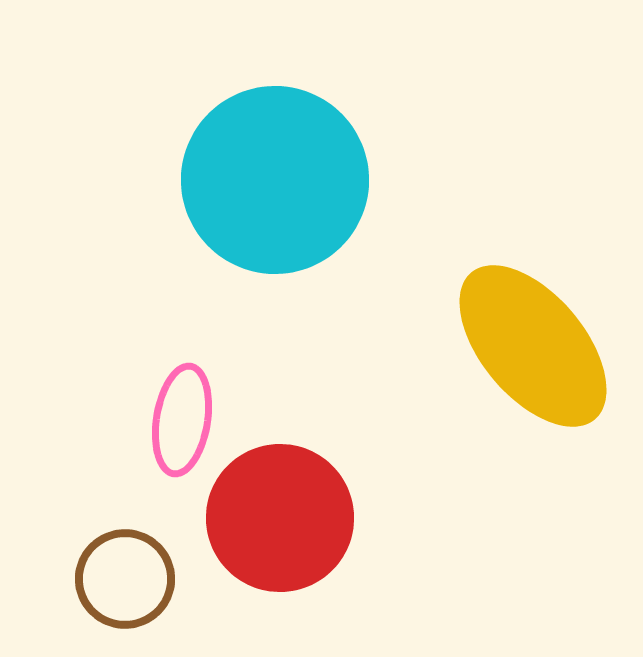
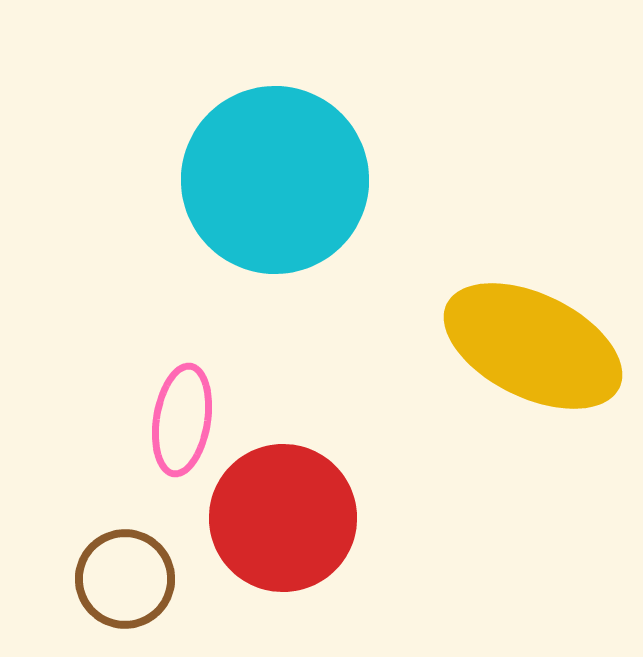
yellow ellipse: rotated 24 degrees counterclockwise
red circle: moved 3 px right
